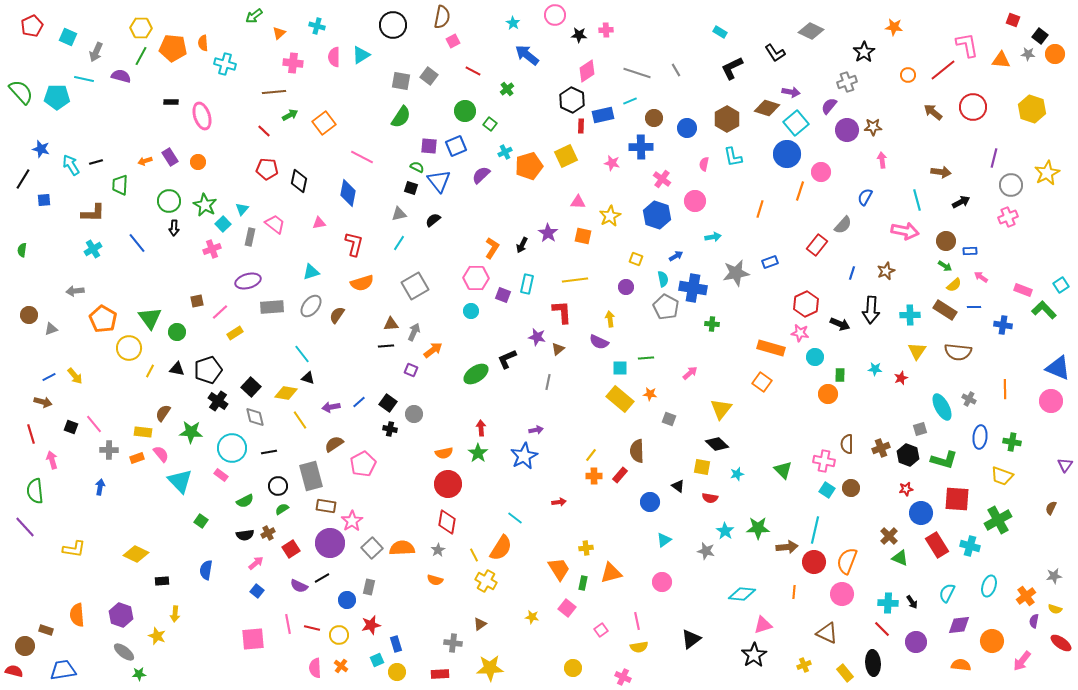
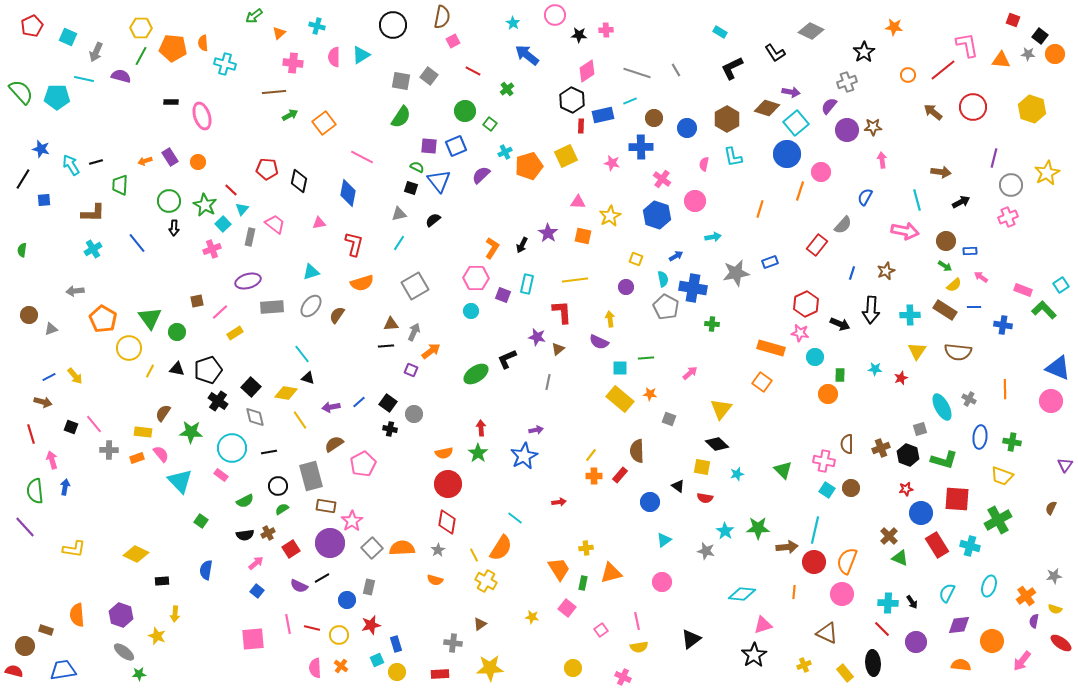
red line at (264, 131): moved 33 px left, 59 px down
orange arrow at (433, 350): moved 2 px left, 1 px down
blue arrow at (100, 487): moved 35 px left
red semicircle at (710, 498): moved 5 px left
